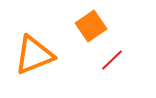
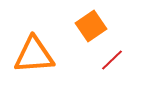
orange triangle: rotated 18 degrees clockwise
